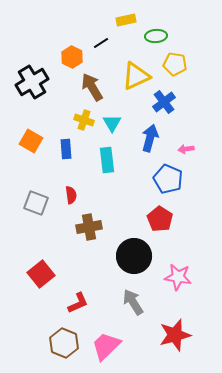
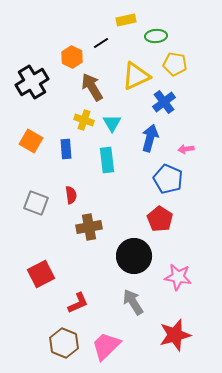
red square: rotated 12 degrees clockwise
